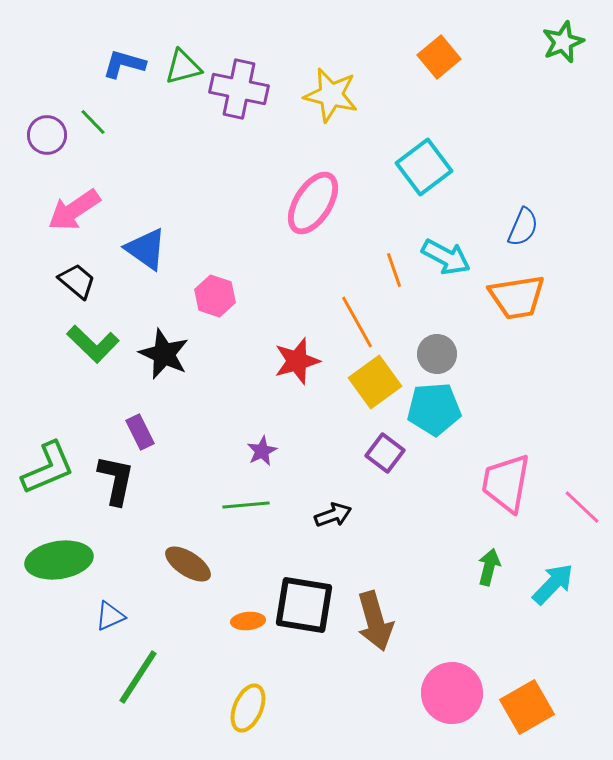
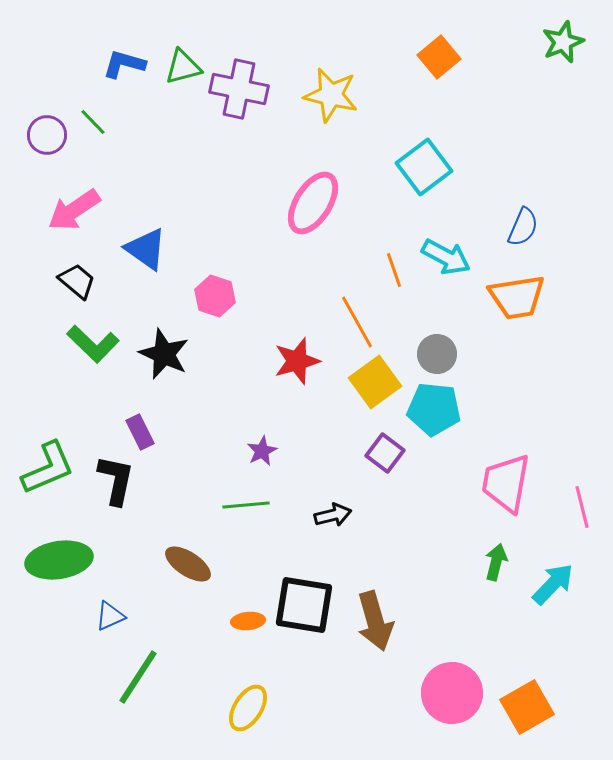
cyan pentagon at (434, 409): rotated 10 degrees clockwise
pink line at (582, 507): rotated 33 degrees clockwise
black arrow at (333, 515): rotated 6 degrees clockwise
green arrow at (489, 567): moved 7 px right, 5 px up
yellow ellipse at (248, 708): rotated 9 degrees clockwise
